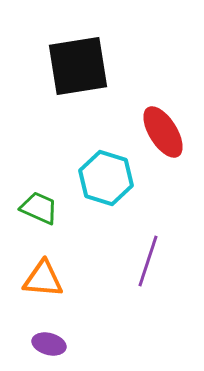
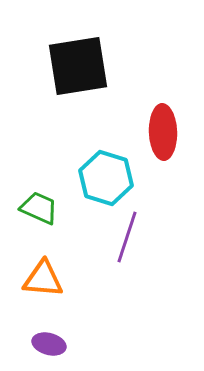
red ellipse: rotated 30 degrees clockwise
purple line: moved 21 px left, 24 px up
